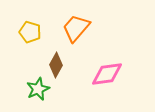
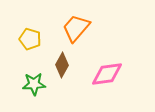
yellow pentagon: moved 7 px down
brown diamond: moved 6 px right
green star: moved 4 px left, 5 px up; rotated 20 degrees clockwise
